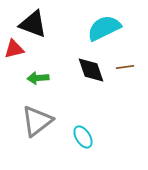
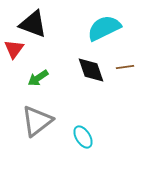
red triangle: rotated 40 degrees counterclockwise
green arrow: rotated 30 degrees counterclockwise
